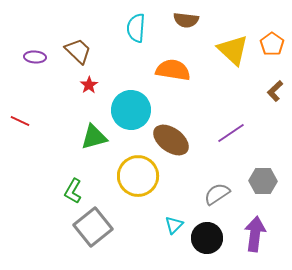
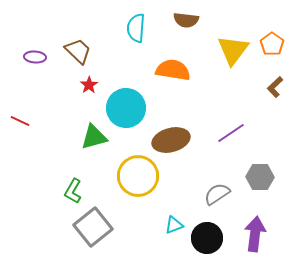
yellow triangle: rotated 24 degrees clockwise
brown L-shape: moved 4 px up
cyan circle: moved 5 px left, 2 px up
brown ellipse: rotated 51 degrees counterclockwise
gray hexagon: moved 3 px left, 4 px up
cyan triangle: rotated 24 degrees clockwise
